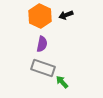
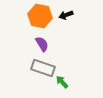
orange hexagon: rotated 15 degrees counterclockwise
purple semicircle: rotated 42 degrees counterclockwise
